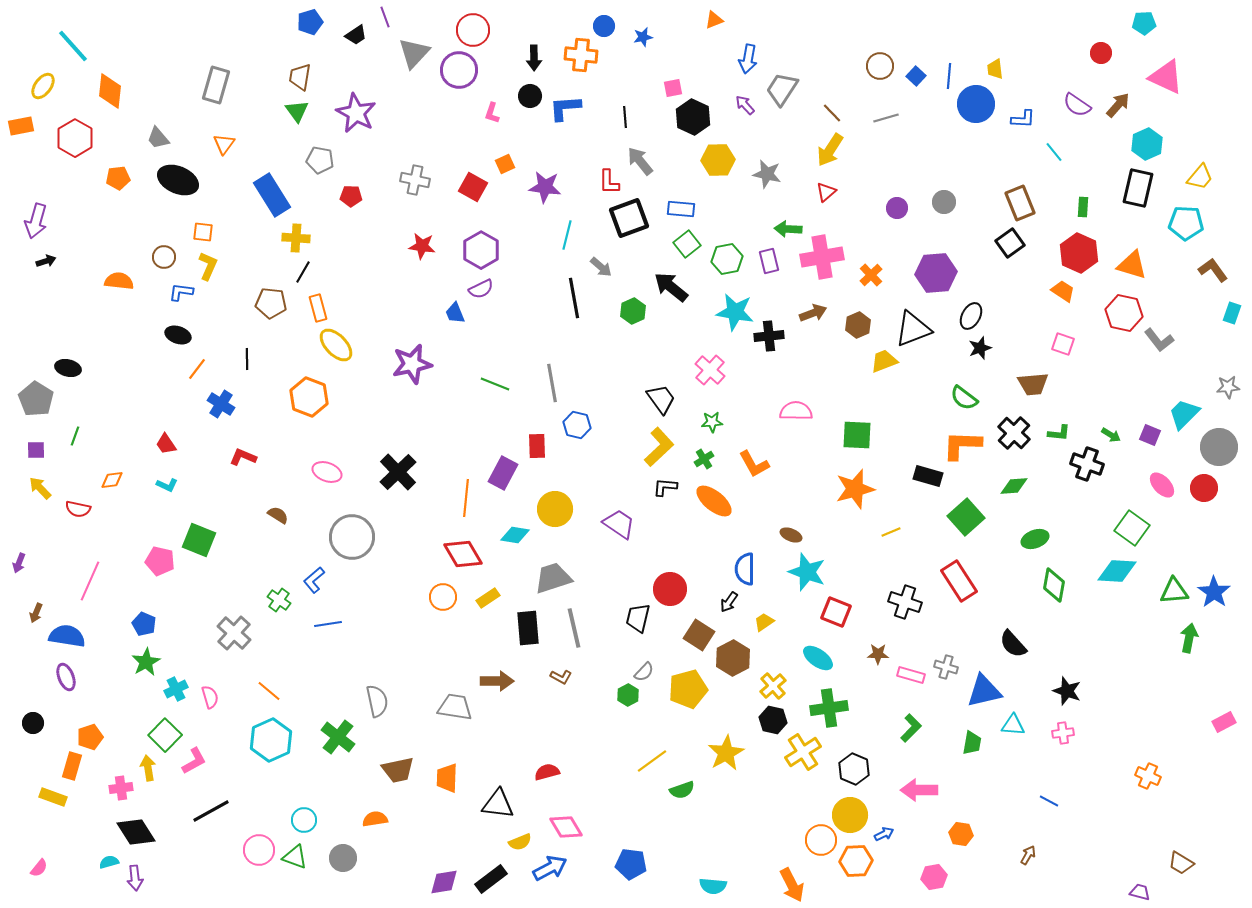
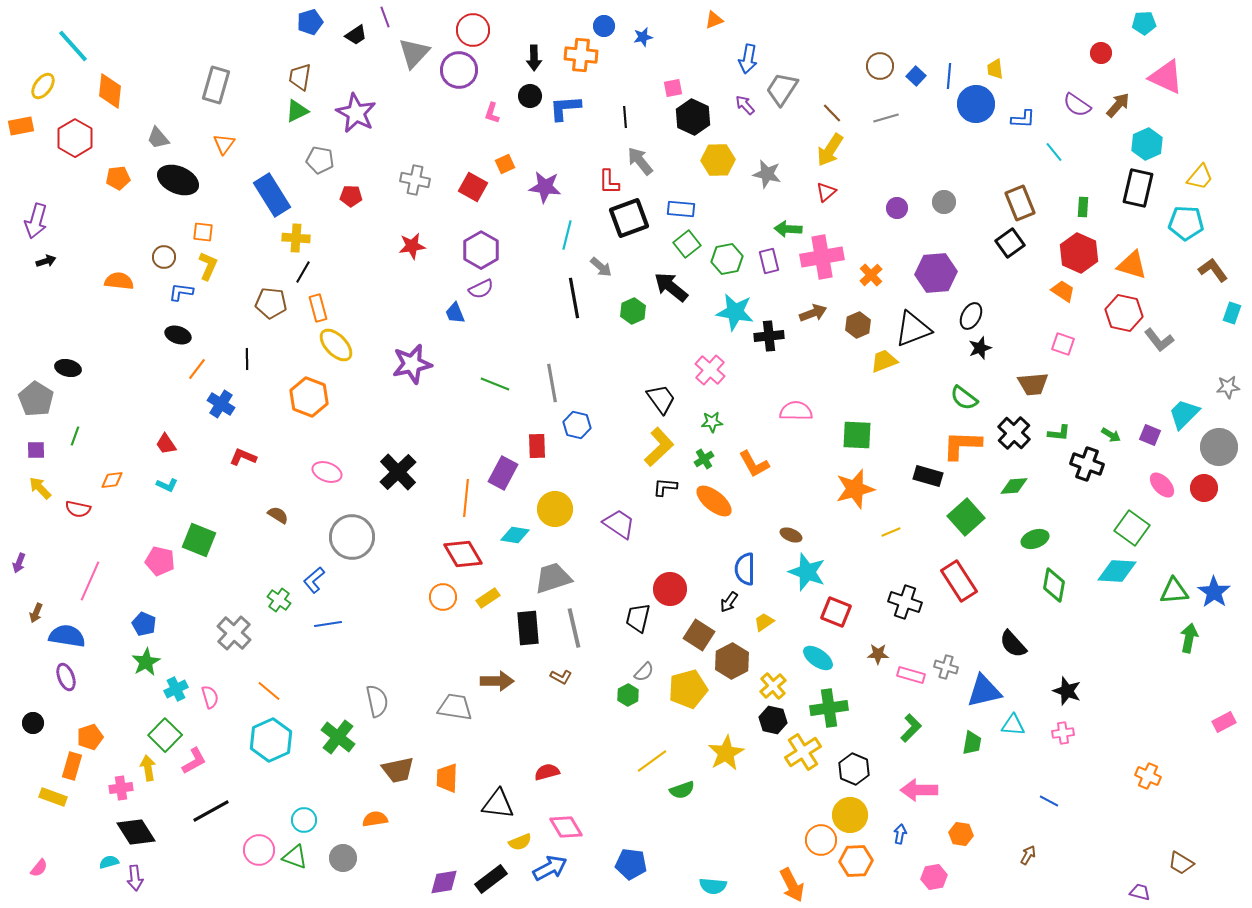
green triangle at (297, 111): rotated 40 degrees clockwise
red star at (422, 246): moved 10 px left; rotated 16 degrees counterclockwise
brown hexagon at (733, 658): moved 1 px left, 3 px down
blue arrow at (884, 834): moved 16 px right; rotated 54 degrees counterclockwise
